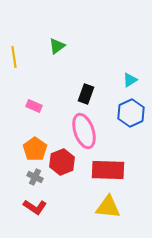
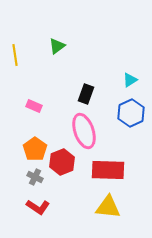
yellow line: moved 1 px right, 2 px up
red L-shape: moved 3 px right
